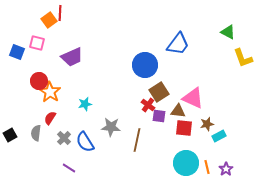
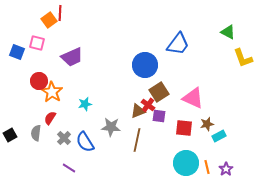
orange star: moved 2 px right
brown triangle: moved 40 px left; rotated 28 degrees counterclockwise
